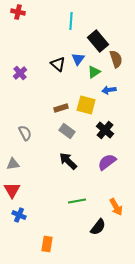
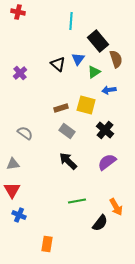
gray semicircle: rotated 28 degrees counterclockwise
black semicircle: moved 2 px right, 4 px up
